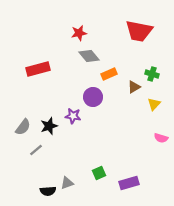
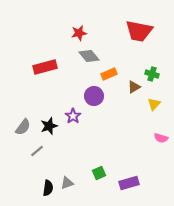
red rectangle: moved 7 px right, 2 px up
purple circle: moved 1 px right, 1 px up
purple star: rotated 28 degrees clockwise
gray line: moved 1 px right, 1 px down
black semicircle: moved 3 px up; rotated 77 degrees counterclockwise
